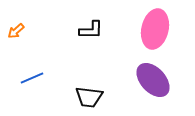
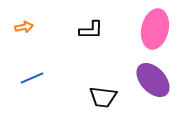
orange arrow: moved 8 px right, 4 px up; rotated 150 degrees counterclockwise
black trapezoid: moved 14 px right
